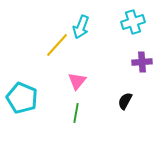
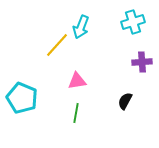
pink triangle: rotated 42 degrees clockwise
